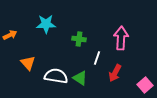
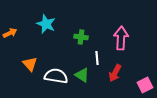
cyan star: rotated 24 degrees clockwise
orange arrow: moved 2 px up
green cross: moved 2 px right, 2 px up
white line: rotated 24 degrees counterclockwise
orange triangle: moved 2 px right, 1 px down
green triangle: moved 2 px right, 3 px up
pink square: rotated 14 degrees clockwise
